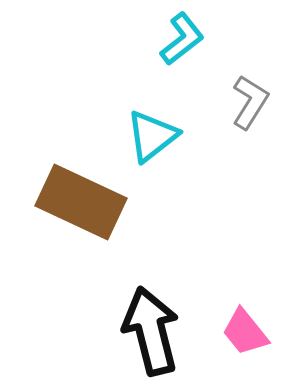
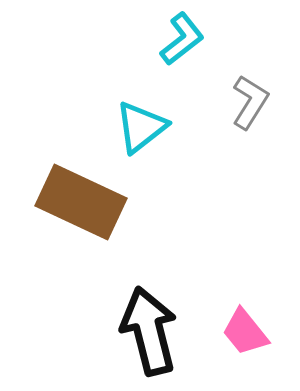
cyan triangle: moved 11 px left, 9 px up
black arrow: moved 2 px left
